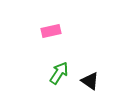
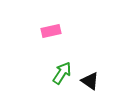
green arrow: moved 3 px right
